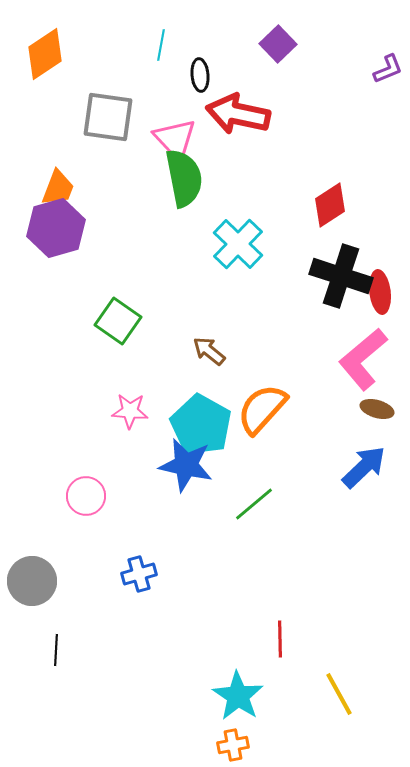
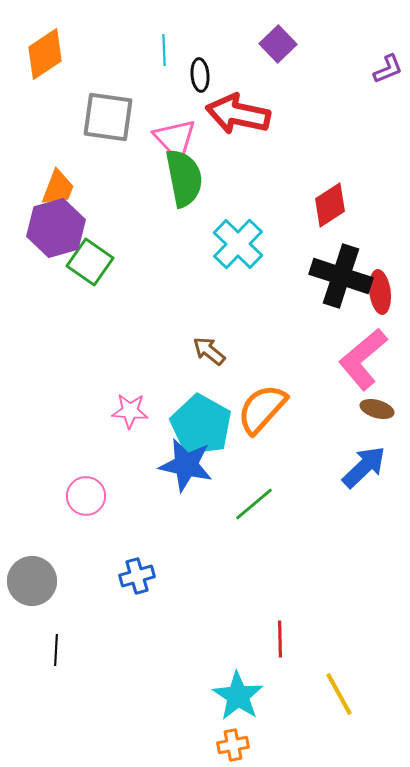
cyan line: moved 3 px right, 5 px down; rotated 12 degrees counterclockwise
green square: moved 28 px left, 59 px up
blue cross: moved 2 px left, 2 px down
